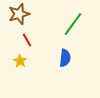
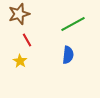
green line: rotated 25 degrees clockwise
blue semicircle: moved 3 px right, 3 px up
